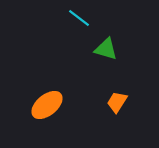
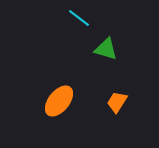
orange ellipse: moved 12 px right, 4 px up; rotated 12 degrees counterclockwise
